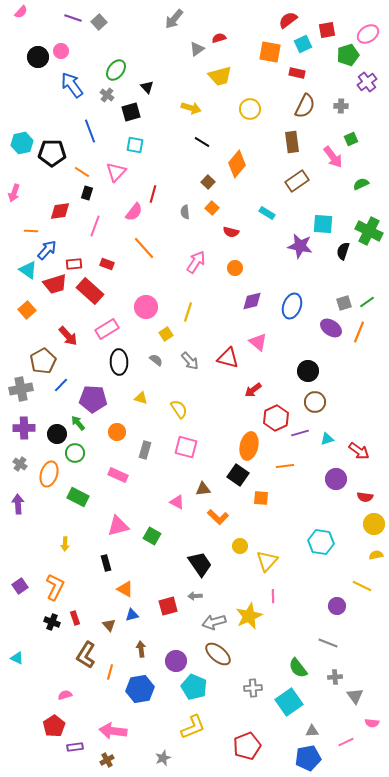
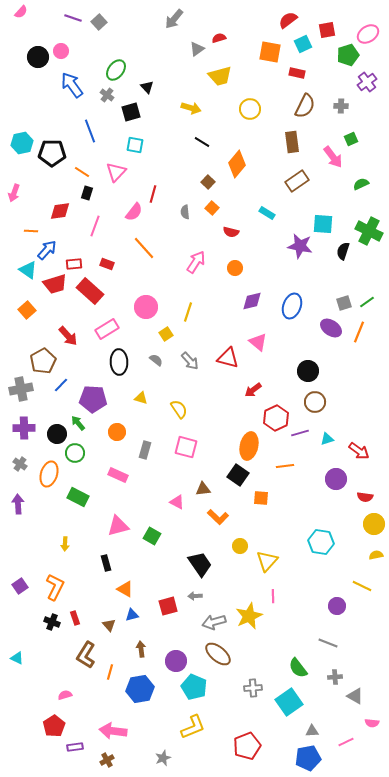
gray triangle at (355, 696): rotated 24 degrees counterclockwise
